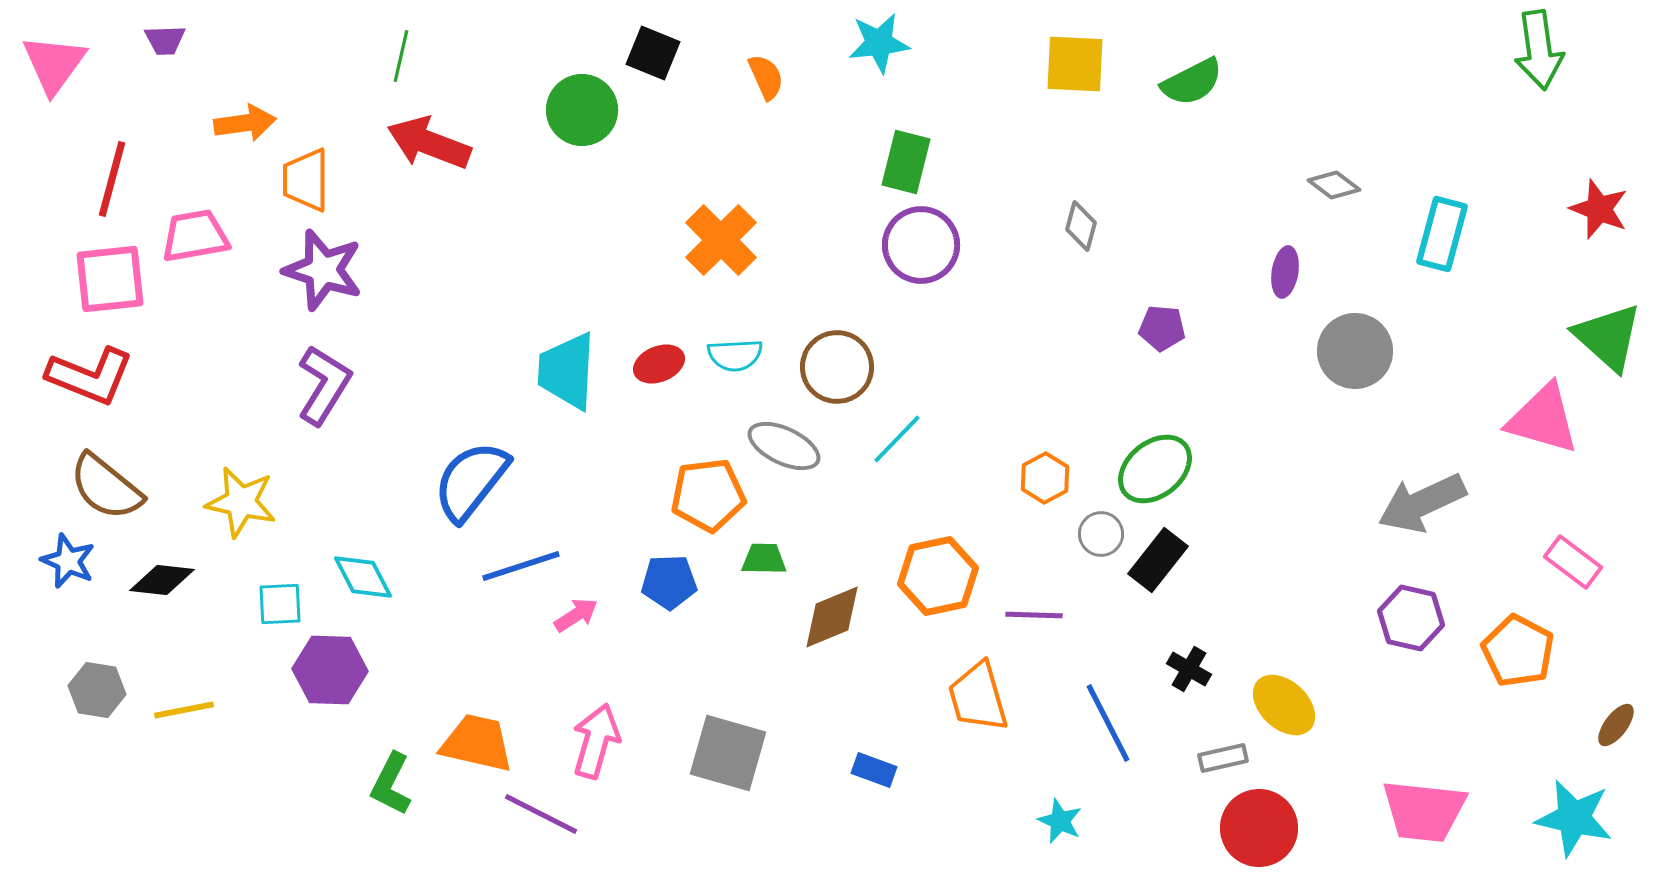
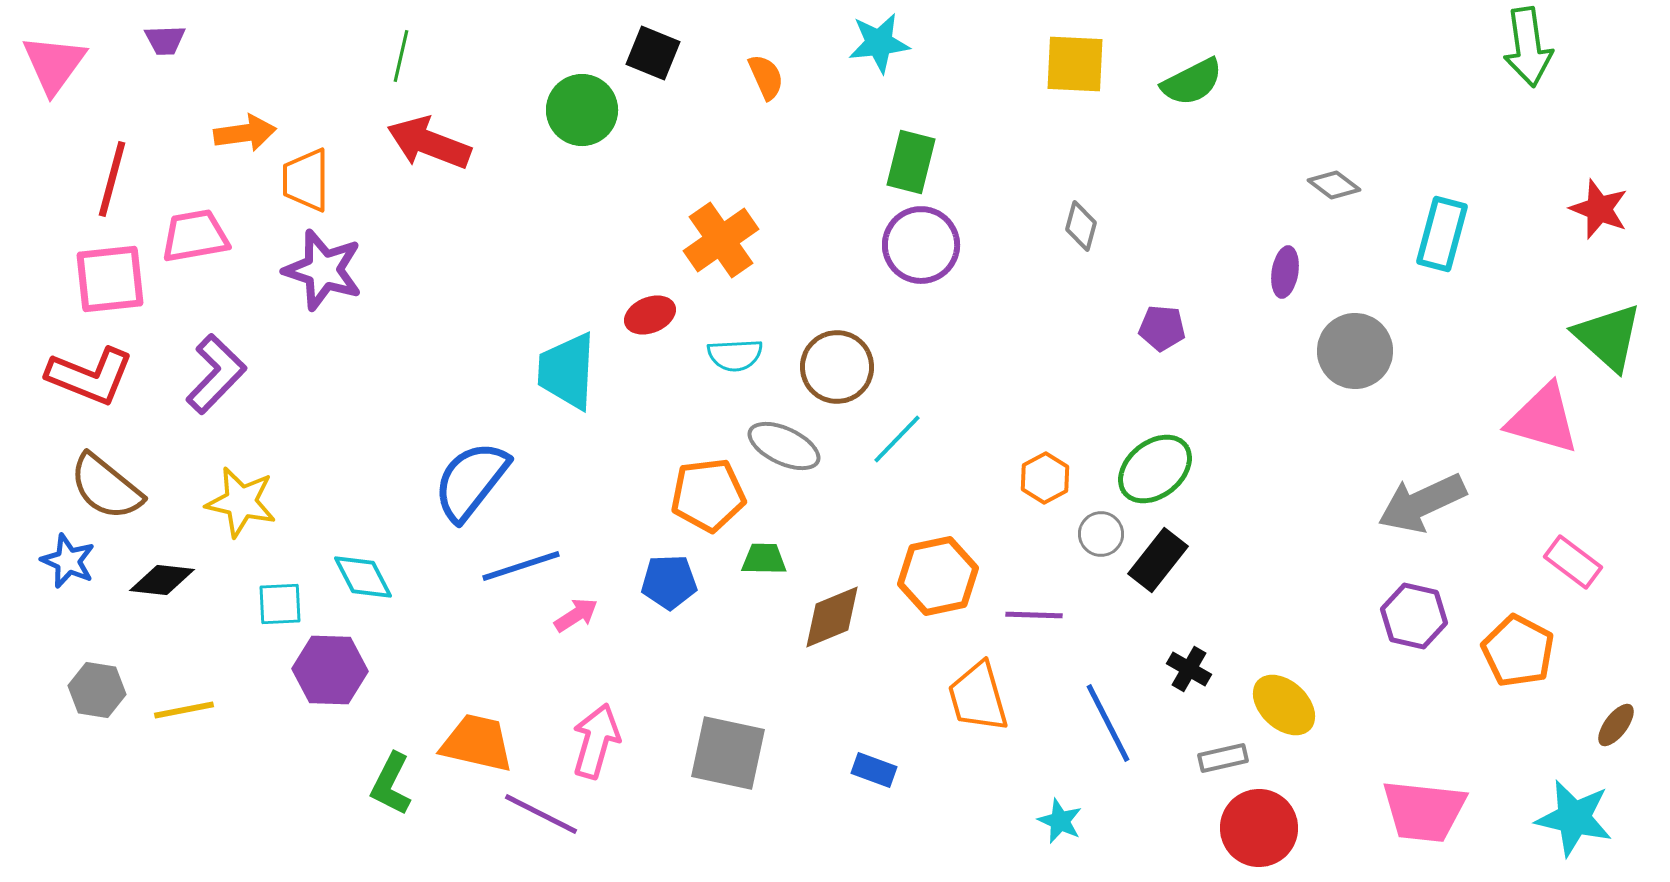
green arrow at (1539, 50): moved 11 px left, 3 px up
orange arrow at (245, 123): moved 10 px down
green rectangle at (906, 162): moved 5 px right
orange cross at (721, 240): rotated 10 degrees clockwise
red ellipse at (659, 364): moved 9 px left, 49 px up
purple L-shape at (324, 385): moved 108 px left, 11 px up; rotated 12 degrees clockwise
purple hexagon at (1411, 618): moved 3 px right, 2 px up
gray square at (728, 753): rotated 4 degrees counterclockwise
